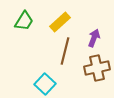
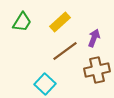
green trapezoid: moved 2 px left, 1 px down
brown line: rotated 40 degrees clockwise
brown cross: moved 2 px down
